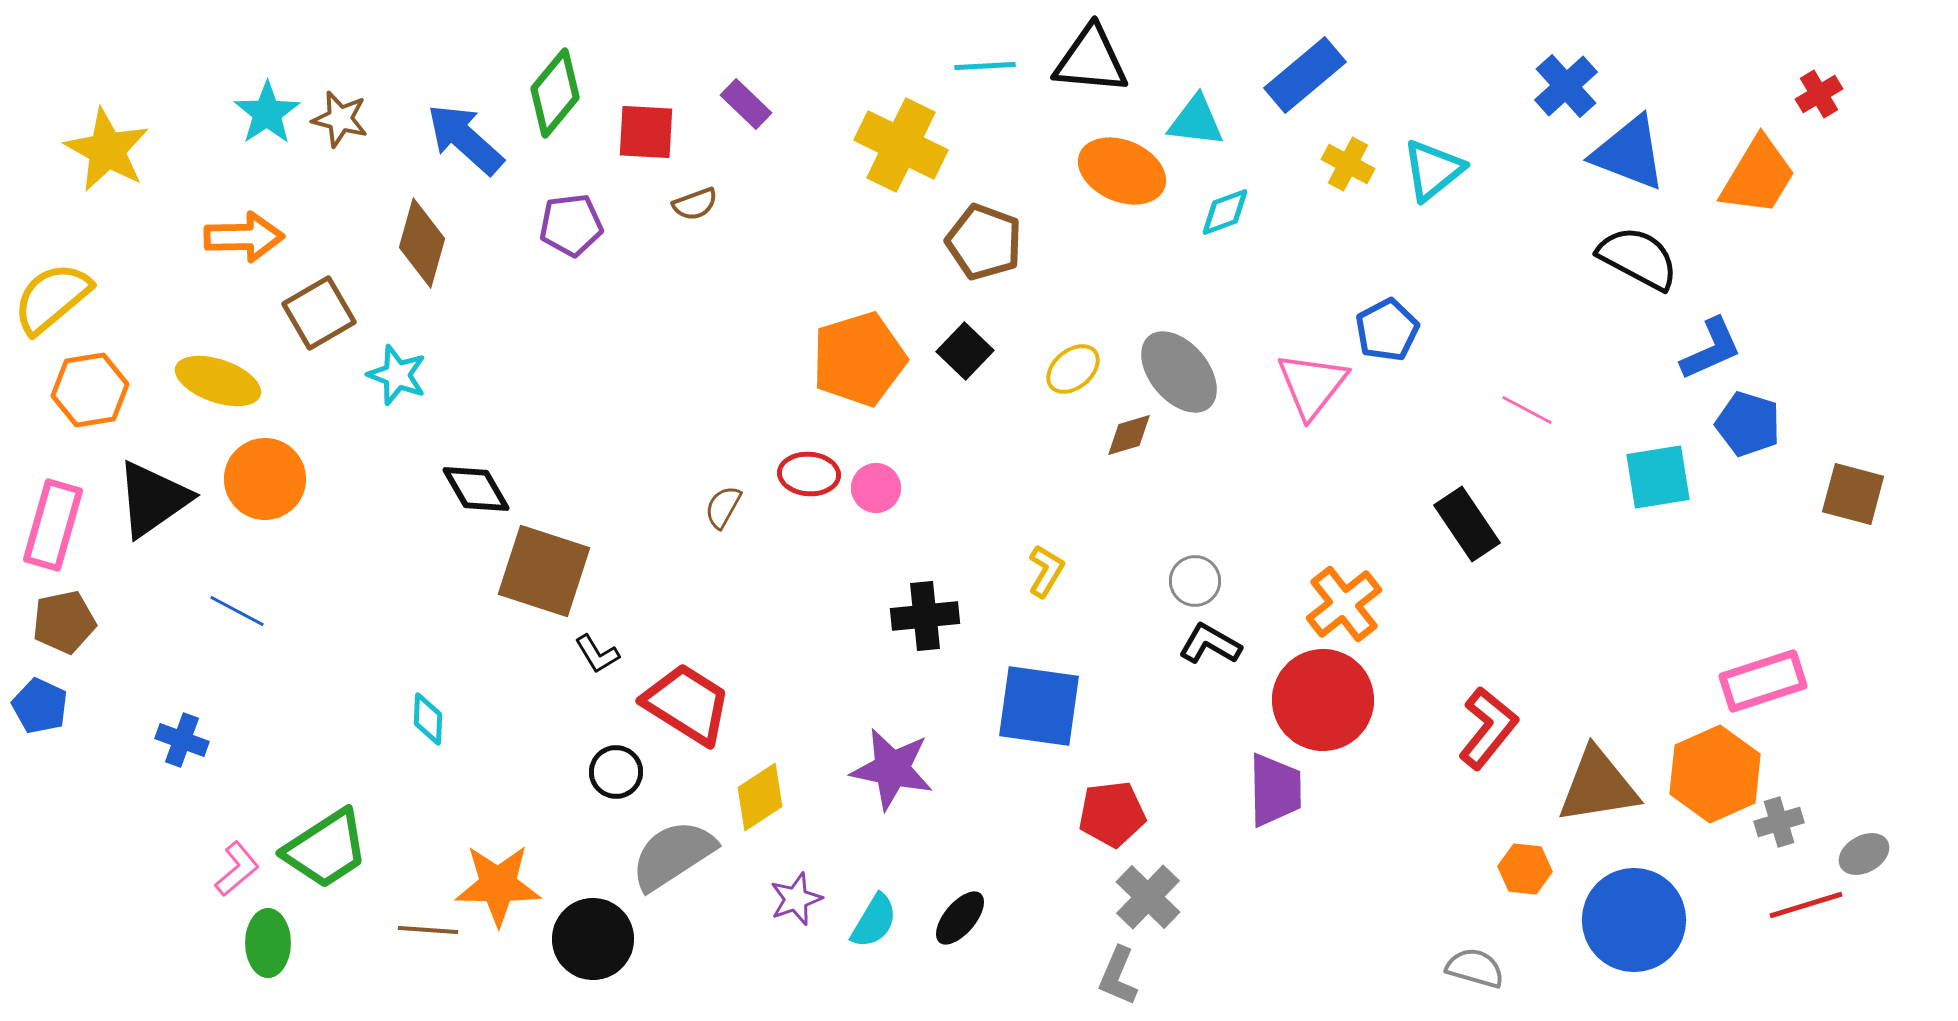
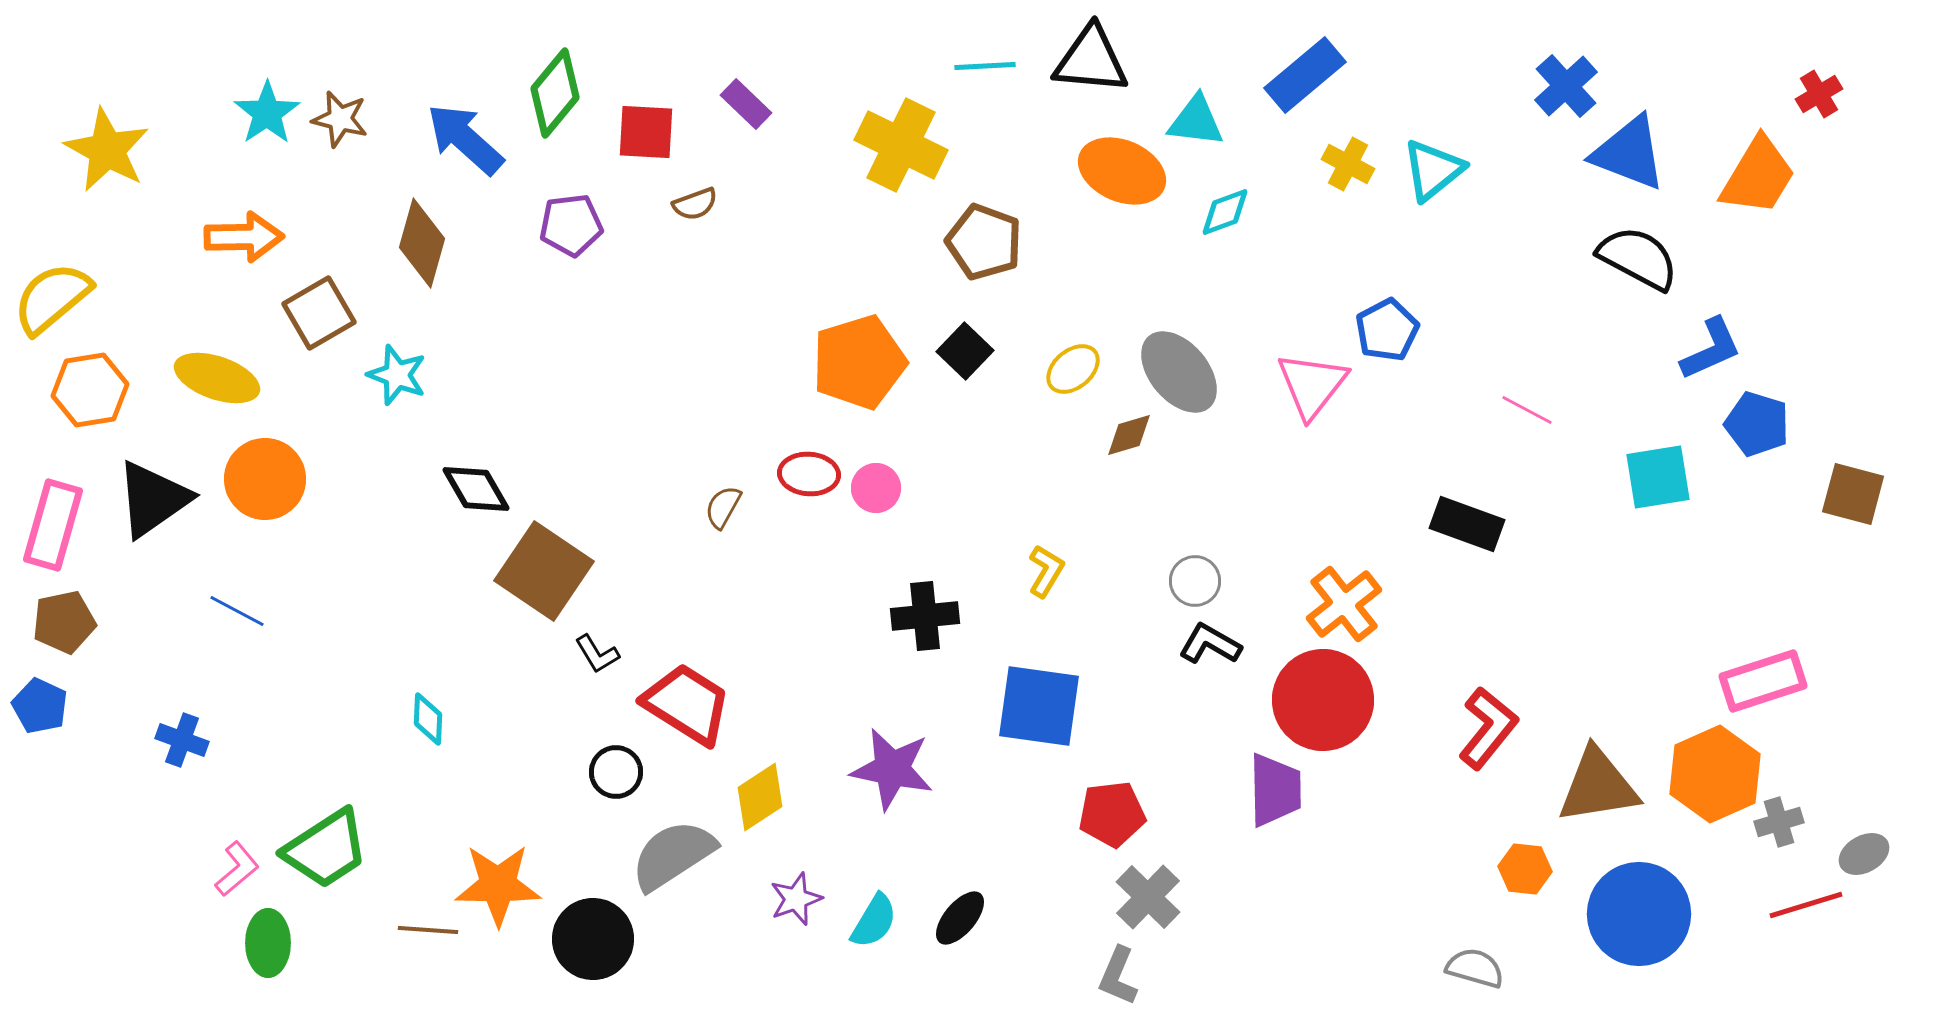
orange pentagon at (859, 359): moved 3 px down
yellow ellipse at (218, 381): moved 1 px left, 3 px up
blue pentagon at (1748, 424): moved 9 px right
black rectangle at (1467, 524): rotated 36 degrees counterclockwise
brown square at (544, 571): rotated 16 degrees clockwise
blue circle at (1634, 920): moved 5 px right, 6 px up
